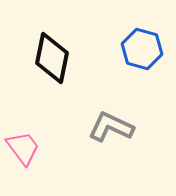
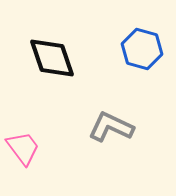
black diamond: rotated 30 degrees counterclockwise
